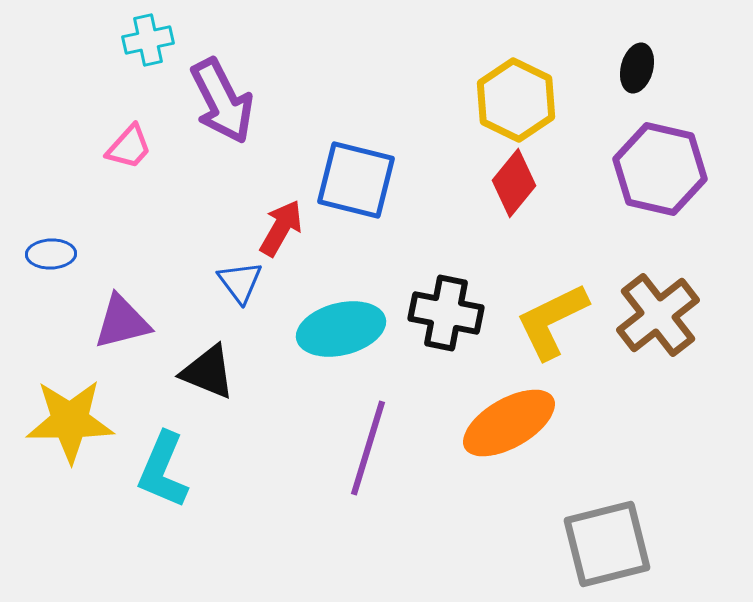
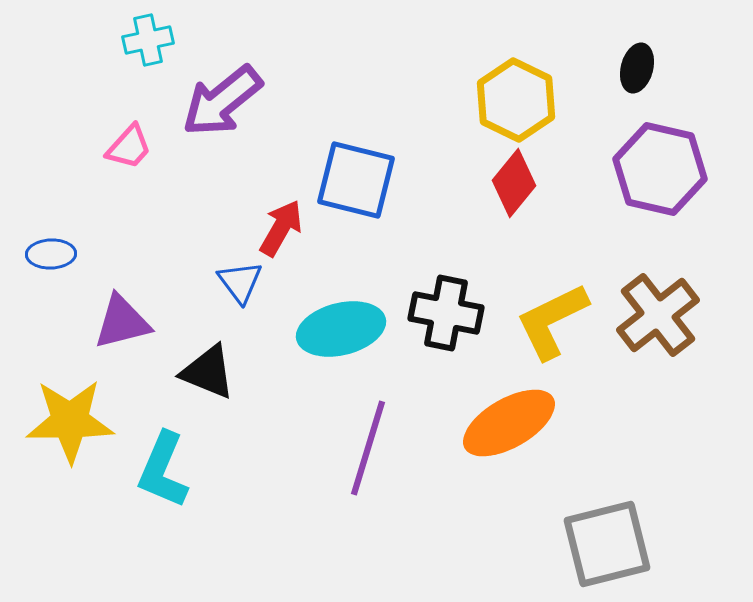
purple arrow: rotated 78 degrees clockwise
